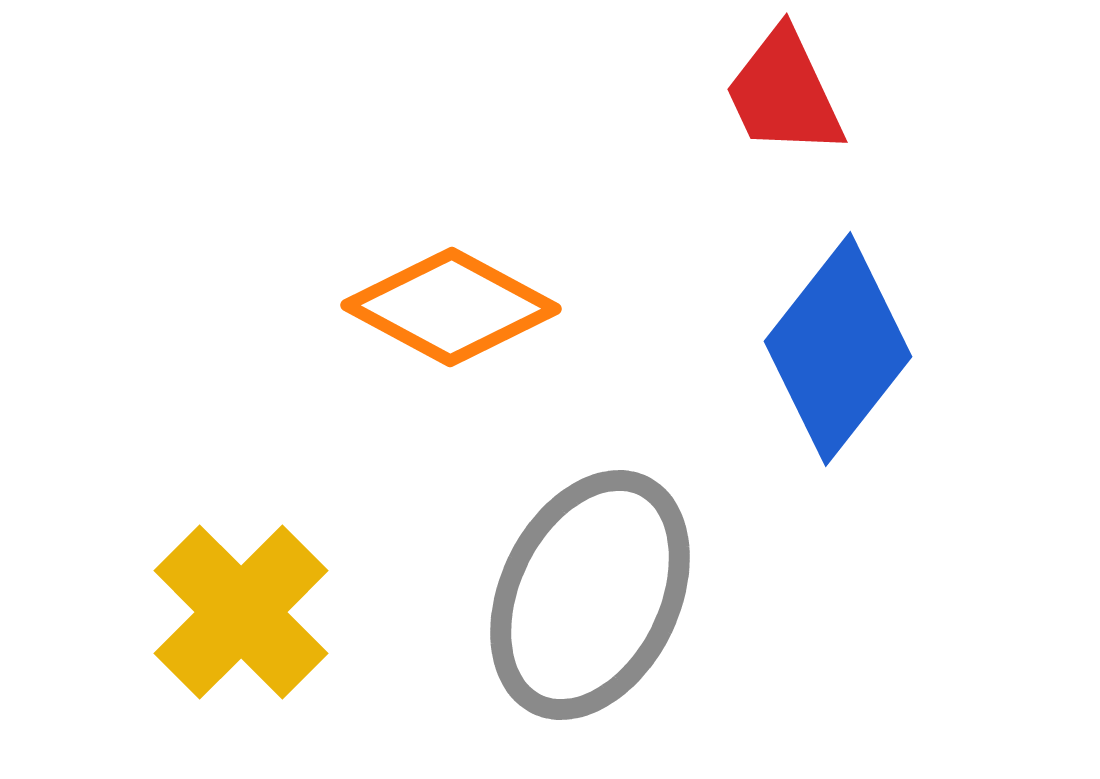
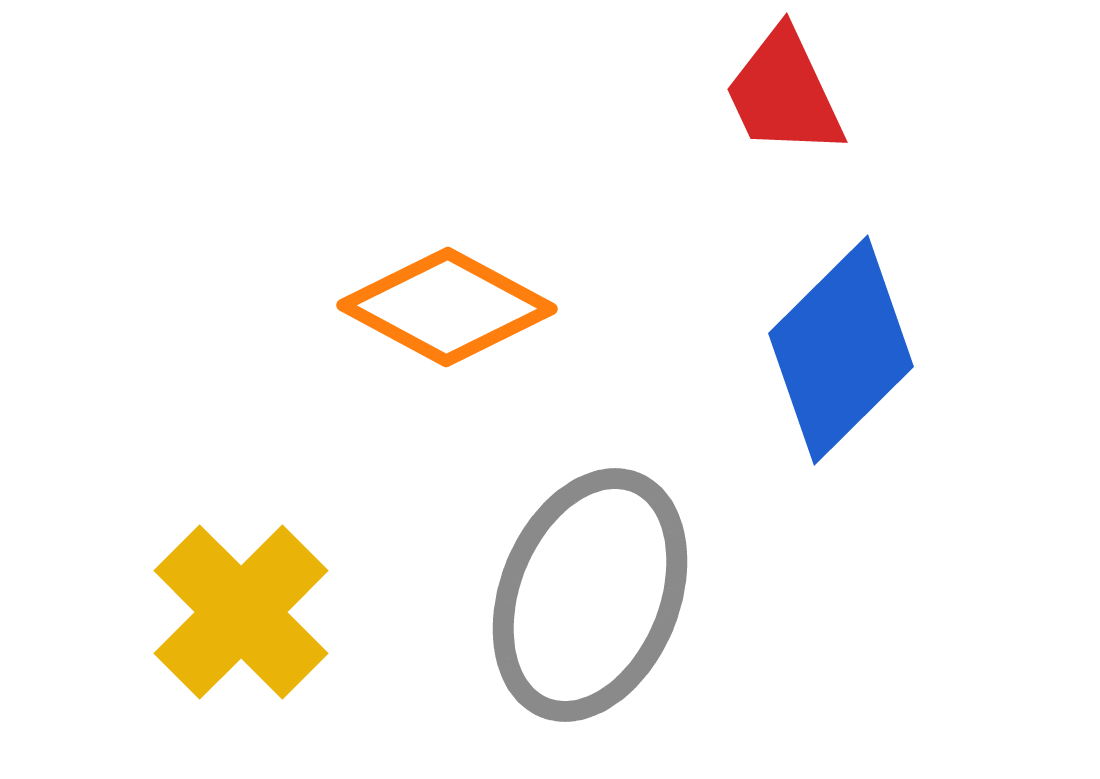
orange diamond: moved 4 px left
blue diamond: moved 3 px right, 1 px down; rotated 7 degrees clockwise
gray ellipse: rotated 4 degrees counterclockwise
